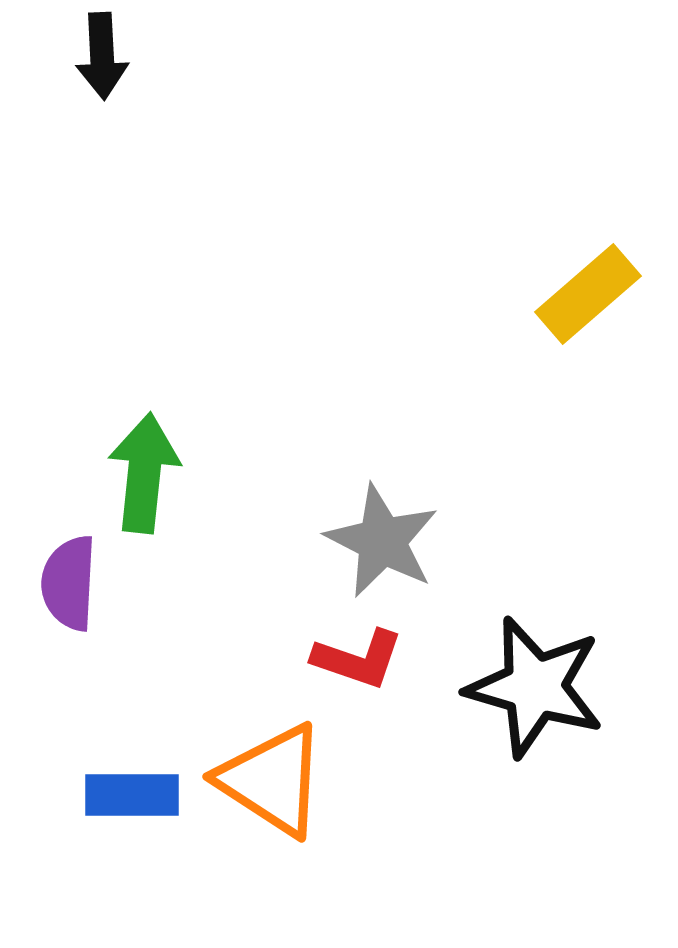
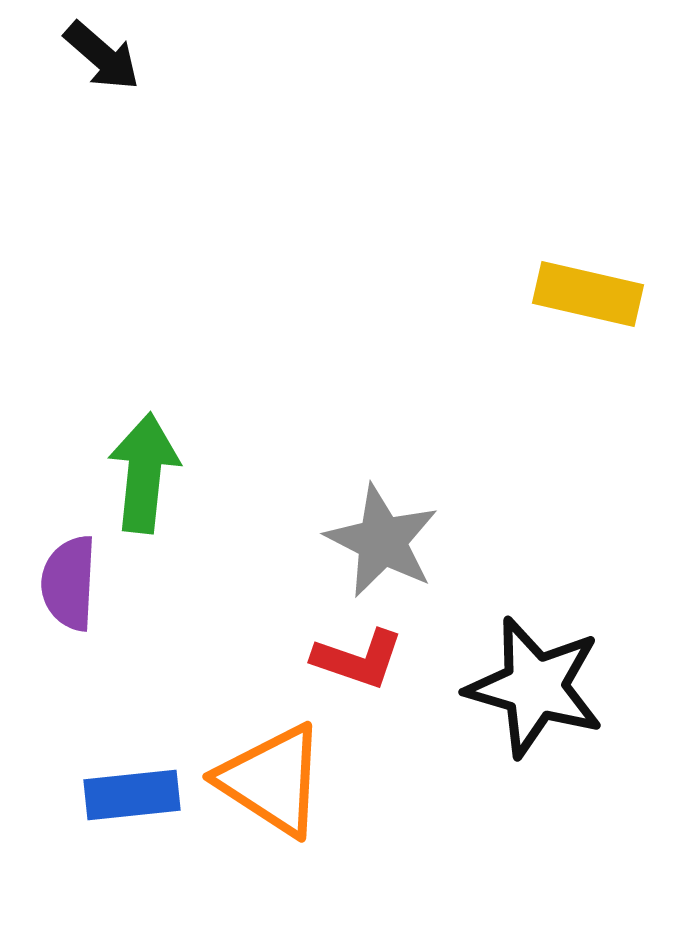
black arrow: rotated 46 degrees counterclockwise
yellow rectangle: rotated 54 degrees clockwise
blue rectangle: rotated 6 degrees counterclockwise
